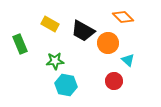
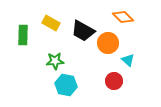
yellow rectangle: moved 1 px right, 1 px up
green rectangle: moved 3 px right, 9 px up; rotated 24 degrees clockwise
